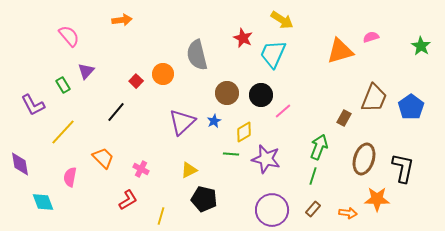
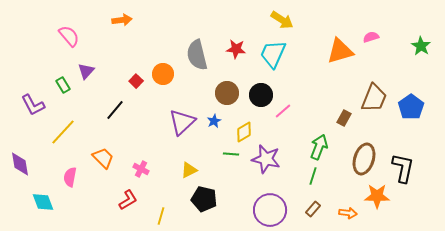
red star at (243, 38): moved 7 px left, 11 px down; rotated 18 degrees counterclockwise
black line at (116, 112): moved 1 px left, 2 px up
orange star at (377, 199): moved 3 px up
purple circle at (272, 210): moved 2 px left
